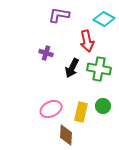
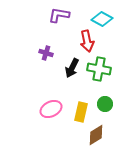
cyan diamond: moved 2 px left
green circle: moved 2 px right, 2 px up
brown diamond: moved 30 px right; rotated 55 degrees clockwise
